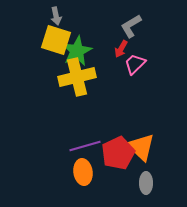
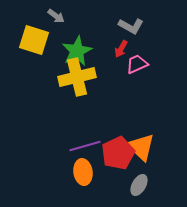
gray arrow: rotated 42 degrees counterclockwise
gray L-shape: rotated 120 degrees counterclockwise
yellow square: moved 22 px left
pink trapezoid: moved 2 px right; rotated 20 degrees clockwise
gray ellipse: moved 7 px left, 2 px down; rotated 30 degrees clockwise
